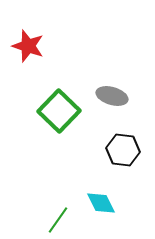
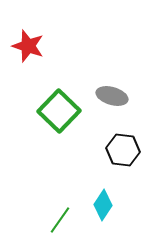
cyan diamond: moved 2 px right, 2 px down; rotated 60 degrees clockwise
green line: moved 2 px right
